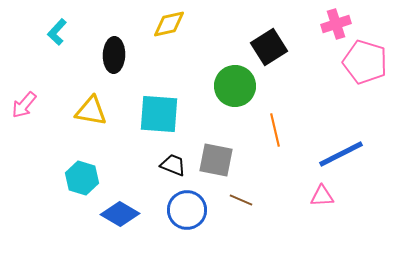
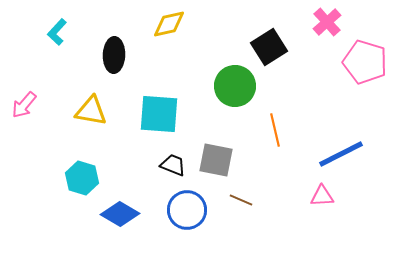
pink cross: moved 9 px left, 2 px up; rotated 24 degrees counterclockwise
